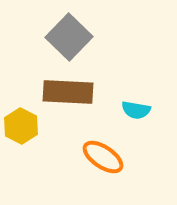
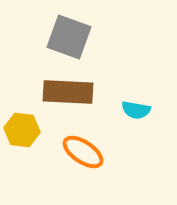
gray square: rotated 24 degrees counterclockwise
yellow hexagon: moved 1 px right, 4 px down; rotated 20 degrees counterclockwise
orange ellipse: moved 20 px left, 5 px up
